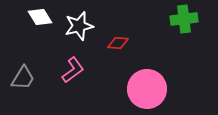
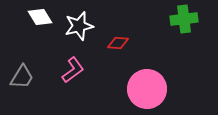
gray trapezoid: moved 1 px left, 1 px up
